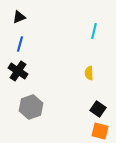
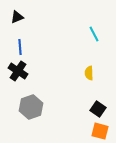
black triangle: moved 2 px left
cyan line: moved 3 px down; rotated 42 degrees counterclockwise
blue line: moved 3 px down; rotated 21 degrees counterclockwise
